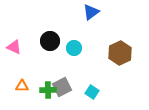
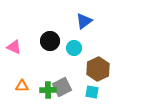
blue triangle: moved 7 px left, 9 px down
brown hexagon: moved 22 px left, 16 px down
cyan square: rotated 24 degrees counterclockwise
